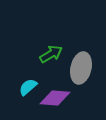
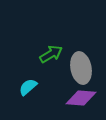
gray ellipse: rotated 24 degrees counterclockwise
purple diamond: moved 26 px right
